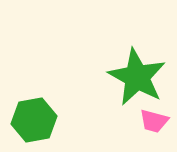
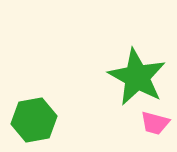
pink trapezoid: moved 1 px right, 2 px down
